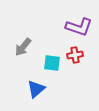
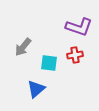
cyan square: moved 3 px left
